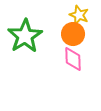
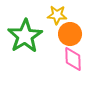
yellow star: moved 22 px left; rotated 18 degrees counterclockwise
orange circle: moved 3 px left
